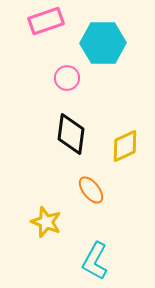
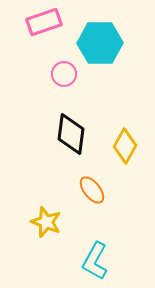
pink rectangle: moved 2 px left, 1 px down
cyan hexagon: moved 3 px left
pink circle: moved 3 px left, 4 px up
yellow diamond: rotated 36 degrees counterclockwise
orange ellipse: moved 1 px right
